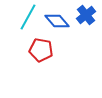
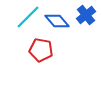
cyan line: rotated 16 degrees clockwise
